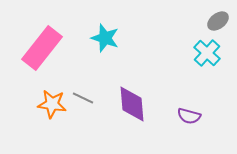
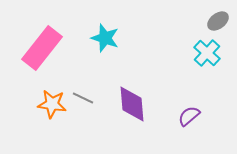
purple semicircle: rotated 125 degrees clockwise
